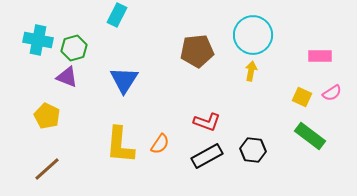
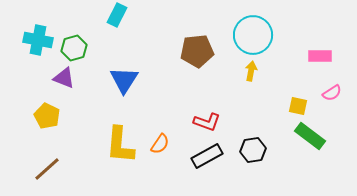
purple triangle: moved 3 px left, 1 px down
yellow square: moved 4 px left, 9 px down; rotated 12 degrees counterclockwise
black hexagon: rotated 15 degrees counterclockwise
